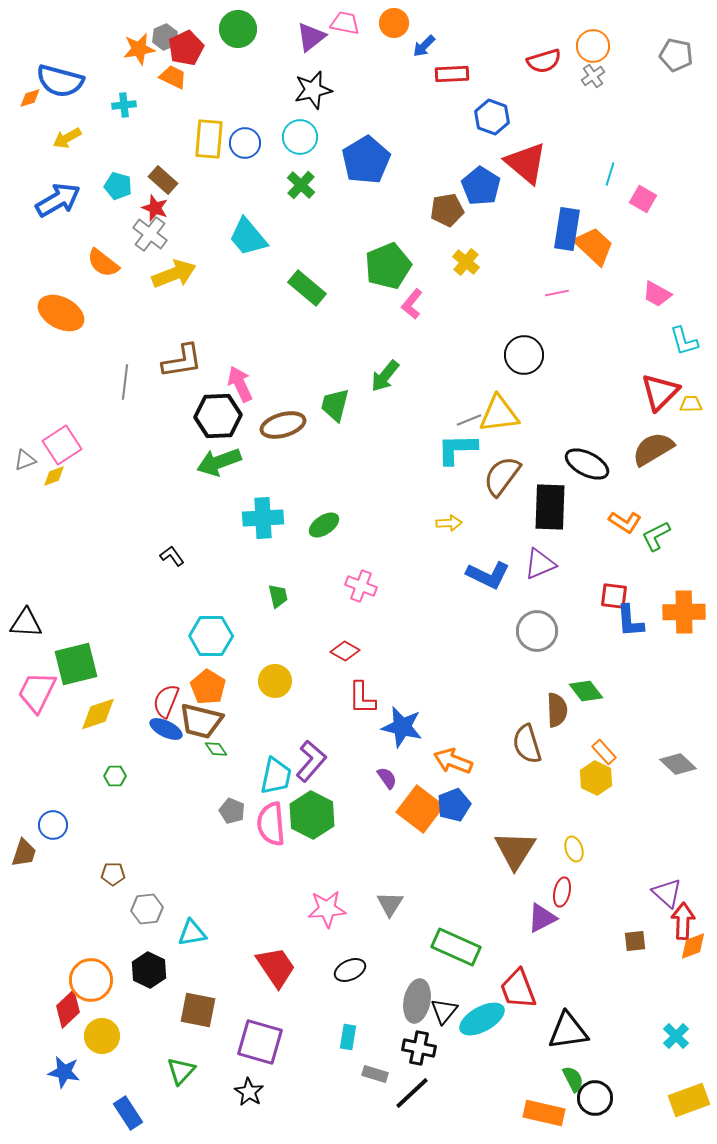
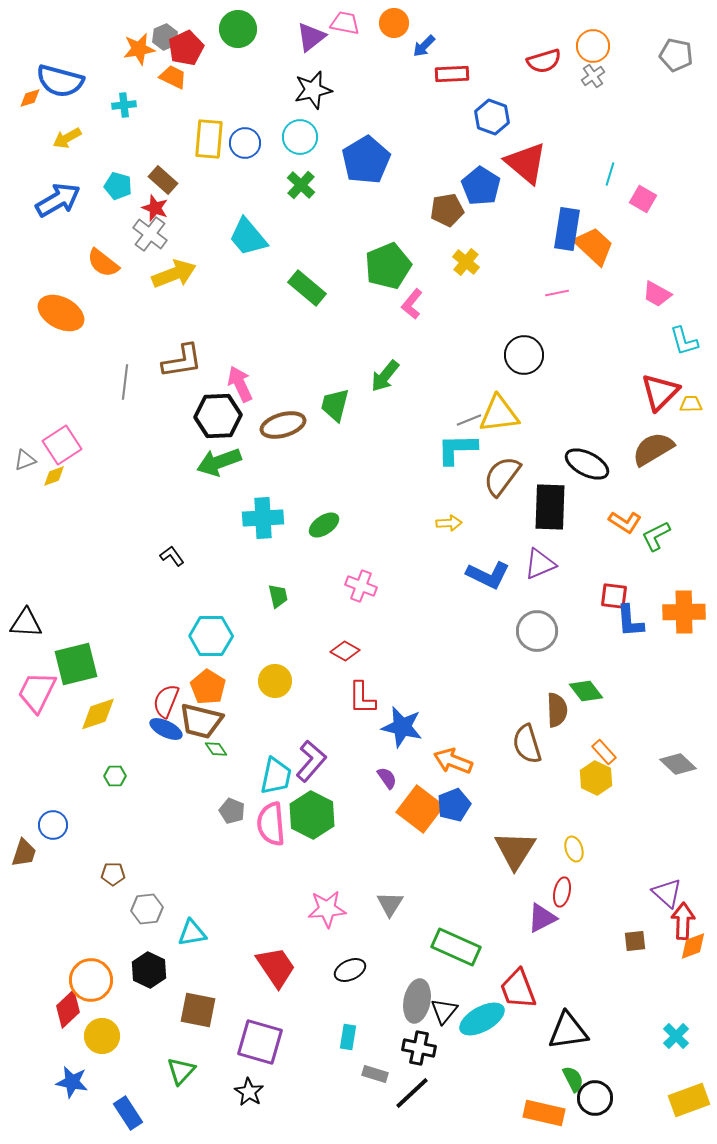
blue star at (64, 1072): moved 8 px right, 10 px down
